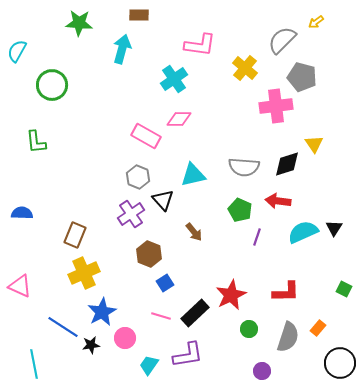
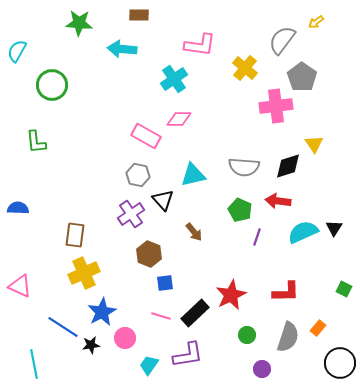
gray semicircle at (282, 40): rotated 8 degrees counterclockwise
cyan arrow at (122, 49): rotated 100 degrees counterclockwise
gray pentagon at (302, 77): rotated 20 degrees clockwise
black diamond at (287, 164): moved 1 px right, 2 px down
gray hexagon at (138, 177): moved 2 px up; rotated 10 degrees counterclockwise
blue semicircle at (22, 213): moved 4 px left, 5 px up
brown rectangle at (75, 235): rotated 15 degrees counterclockwise
blue square at (165, 283): rotated 24 degrees clockwise
green circle at (249, 329): moved 2 px left, 6 px down
purple circle at (262, 371): moved 2 px up
